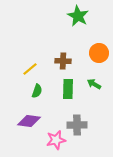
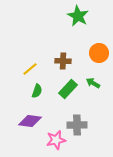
green arrow: moved 1 px left, 1 px up
green rectangle: rotated 42 degrees clockwise
purple diamond: moved 1 px right
